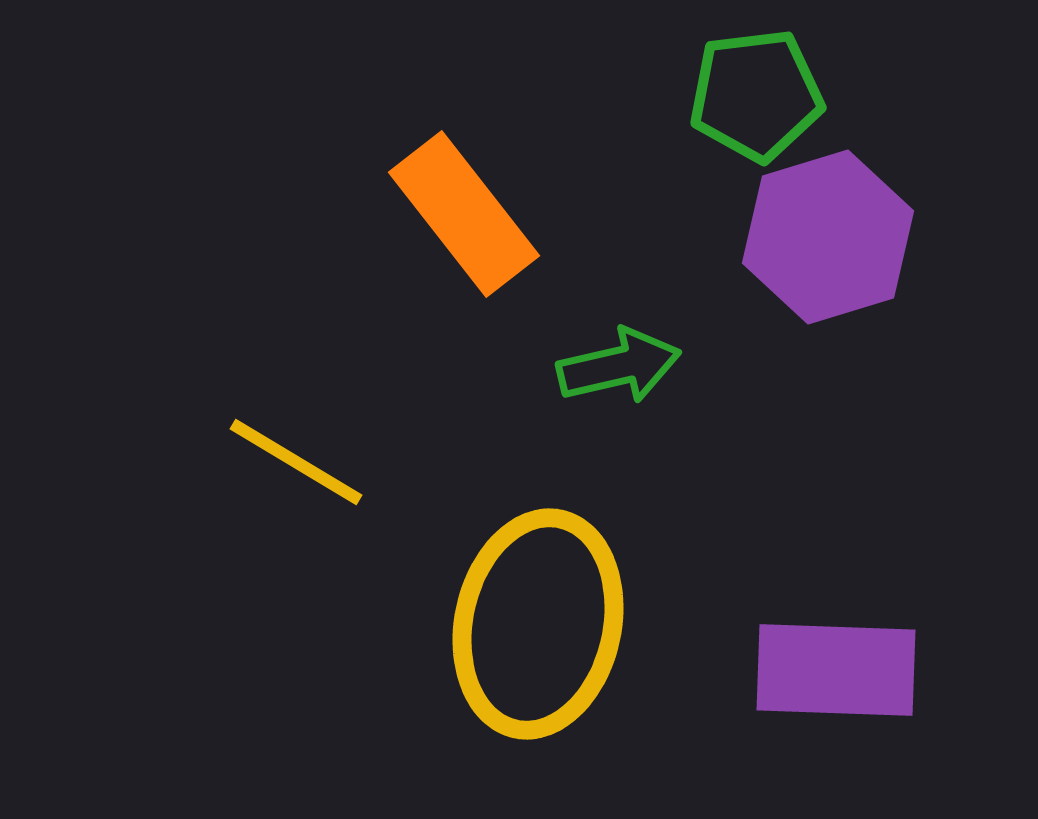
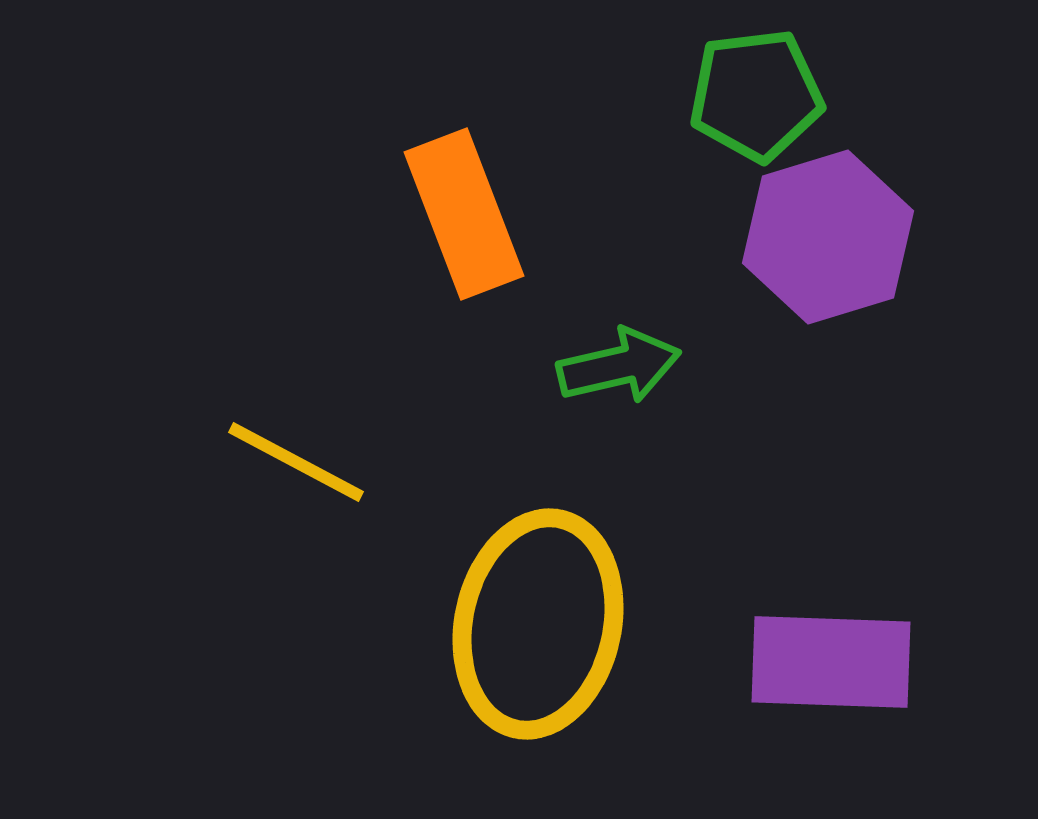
orange rectangle: rotated 17 degrees clockwise
yellow line: rotated 3 degrees counterclockwise
purple rectangle: moved 5 px left, 8 px up
